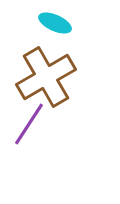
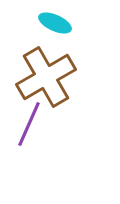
purple line: rotated 9 degrees counterclockwise
